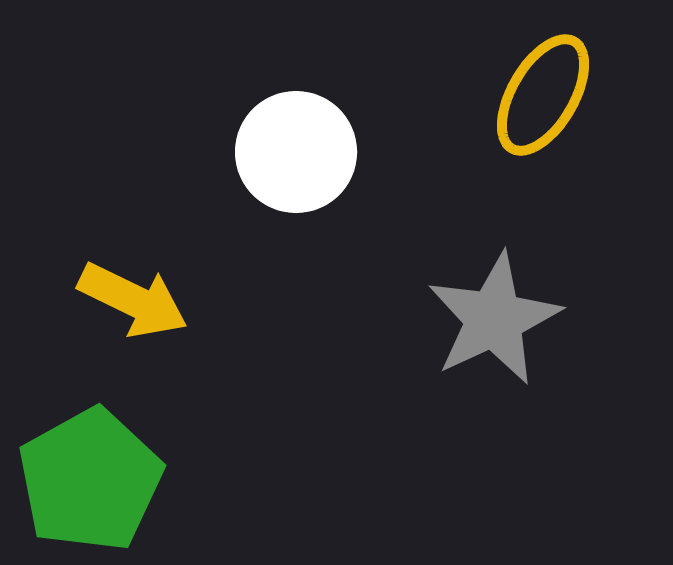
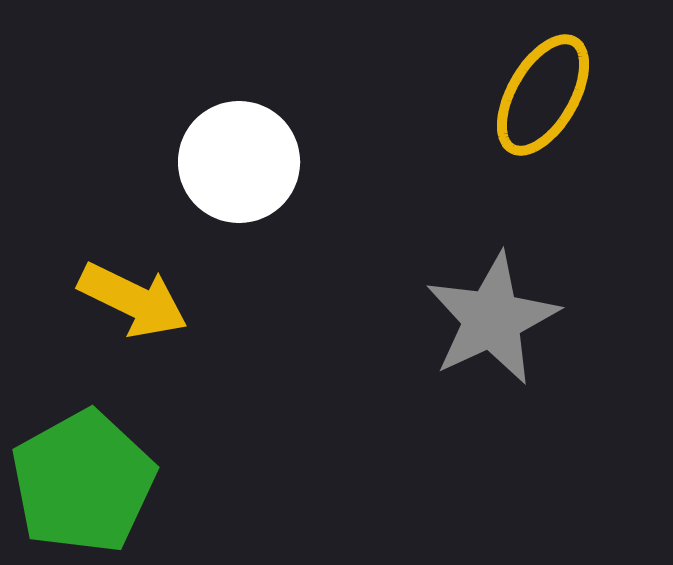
white circle: moved 57 px left, 10 px down
gray star: moved 2 px left
green pentagon: moved 7 px left, 2 px down
